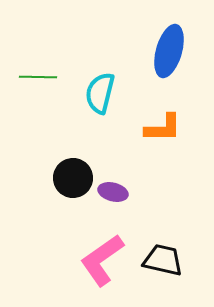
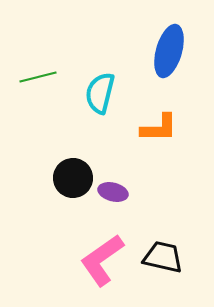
green line: rotated 15 degrees counterclockwise
orange L-shape: moved 4 px left
black trapezoid: moved 3 px up
